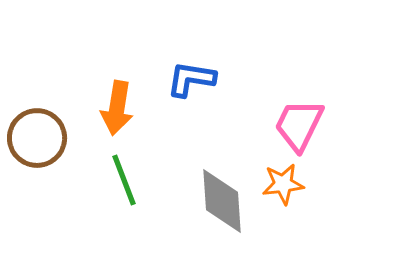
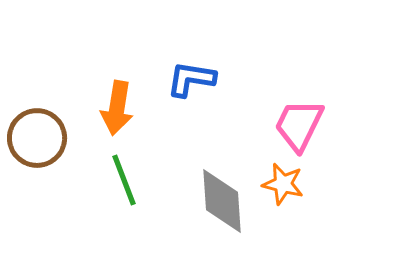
orange star: rotated 21 degrees clockwise
